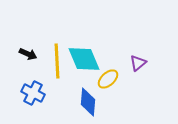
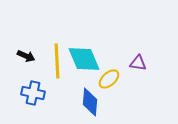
black arrow: moved 2 px left, 2 px down
purple triangle: rotated 48 degrees clockwise
yellow ellipse: moved 1 px right
blue cross: rotated 15 degrees counterclockwise
blue diamond: moved 2 px right
